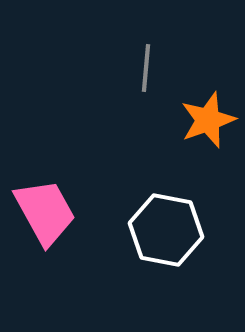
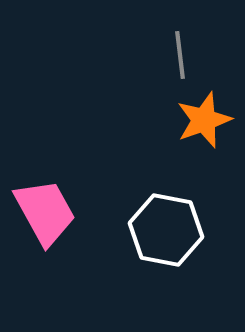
gray line: moved 34 px right, 13 px up; rotated 12 degrees counterclockwise
orange star: moved 4 px left
